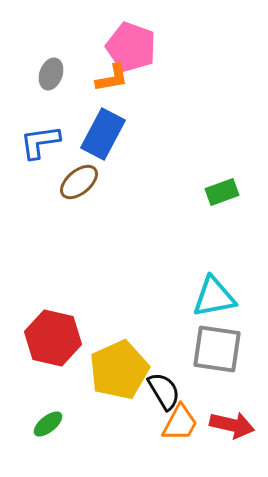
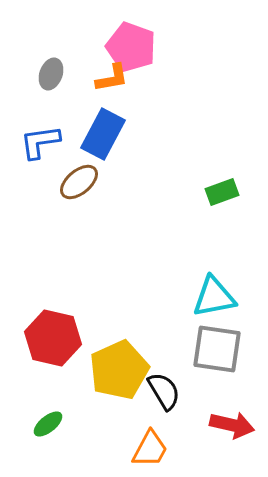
orange trapezoid: moved 30 px left, 26 px down
